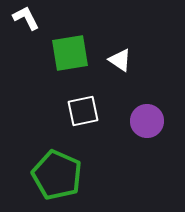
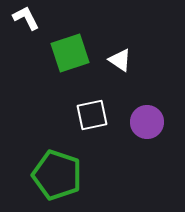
green square: rotated 9 degrees counterclockwise
white square: moved 9 px right, 4 px down
purple circle: moved 1 px down
green pentagon: rotated 6 degrees counterclockwise
